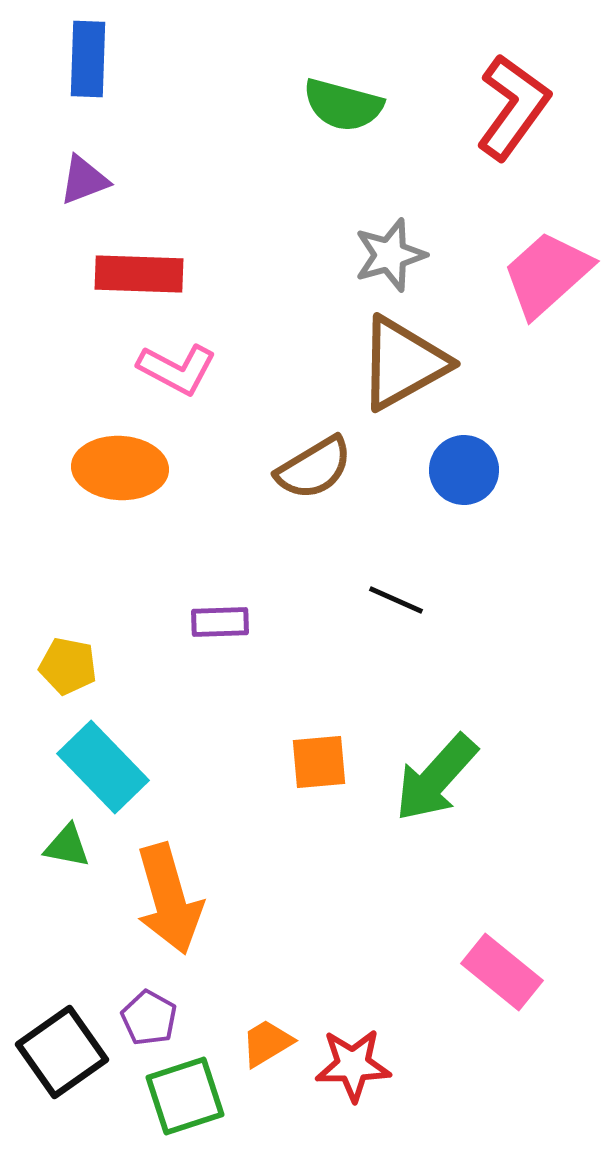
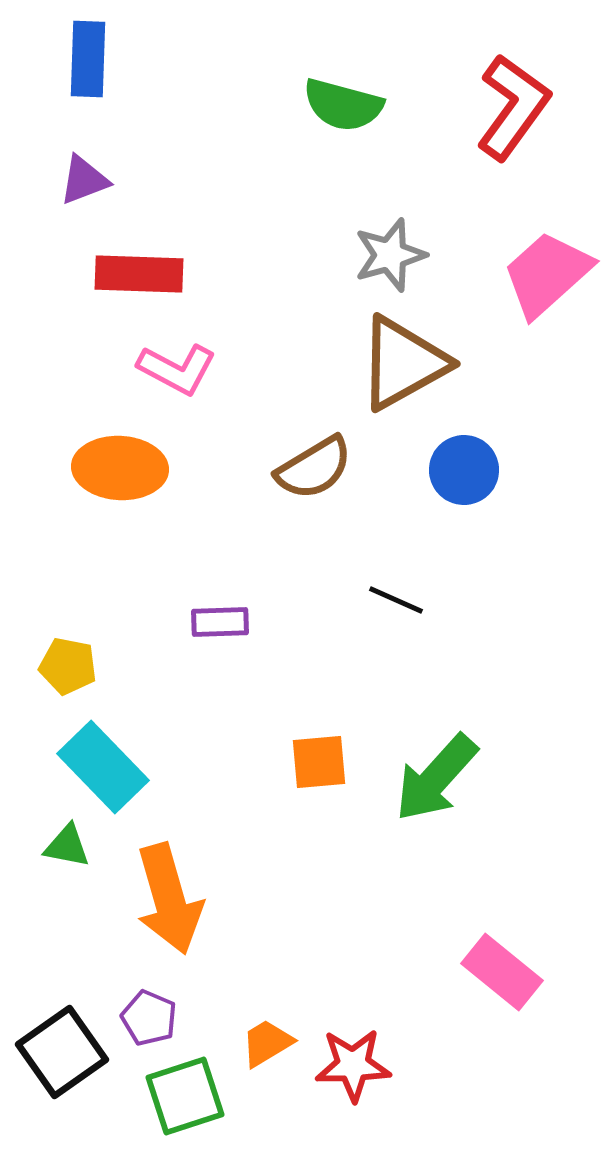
purple pentagon: rotated 6 degrees counterclockwise
